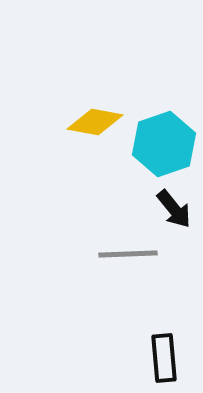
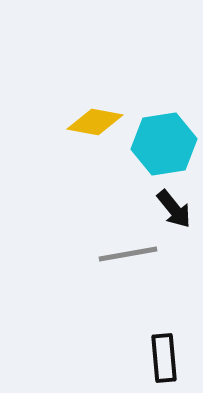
cyan hexagon: rotated 10 degrees clockwise
gray line: rotated 8 degrees counterclockwise
